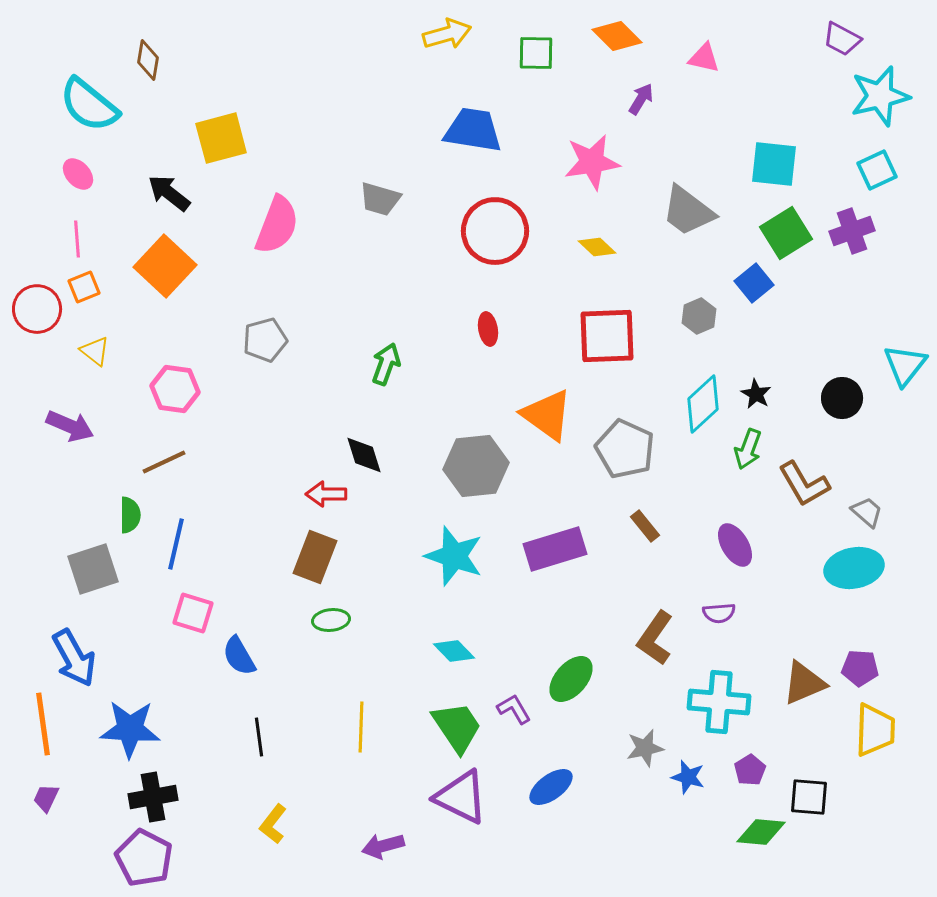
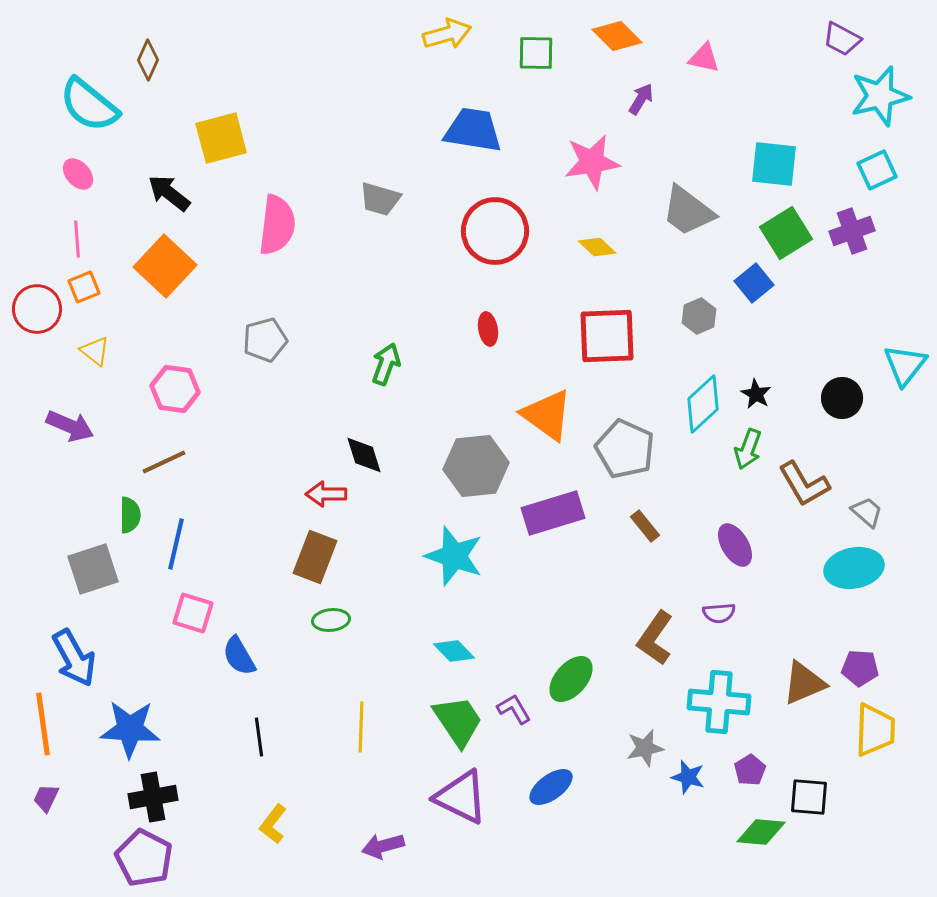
brown diamond at (148, 60): rotated 15 degrees clockwise
pink semicircle at (277, 225): rotated 14 degrees counterclockwise
purple rectangle at (555, 549): moved 2 px left, 36 px up
green trapezoid at (457, 727): moved 1 px right, 6 px up
